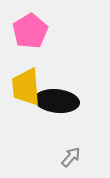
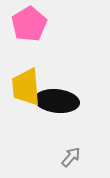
pink pentagon: moved 1 px left, 7 px up
